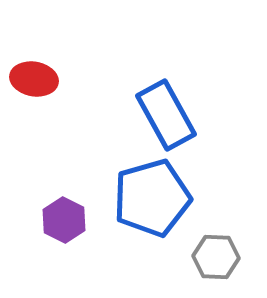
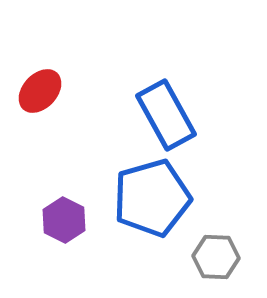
red ellipse: moved 6 px right, 12 px down; rotated 57 degrees counterclockwise
